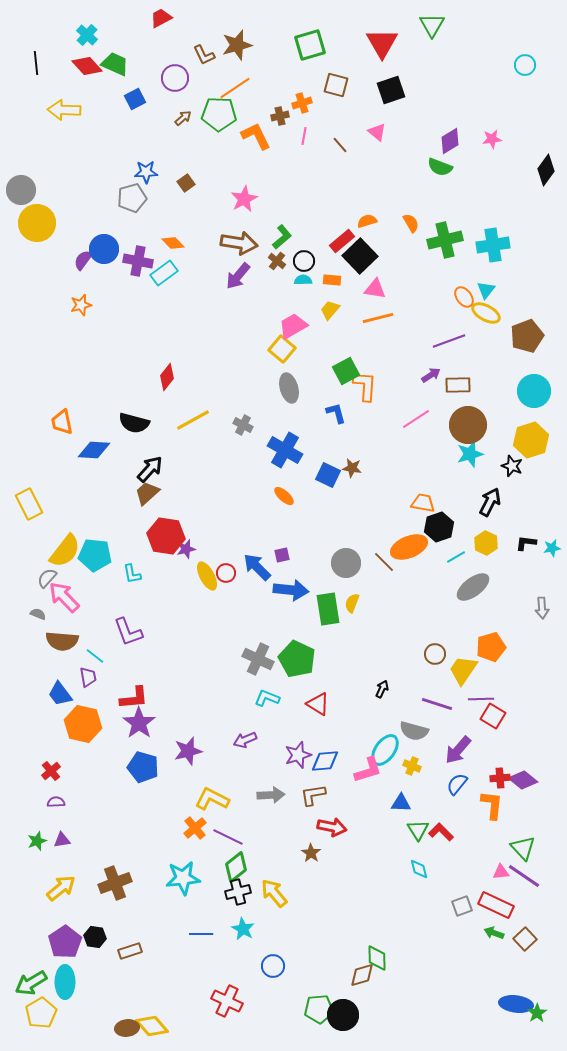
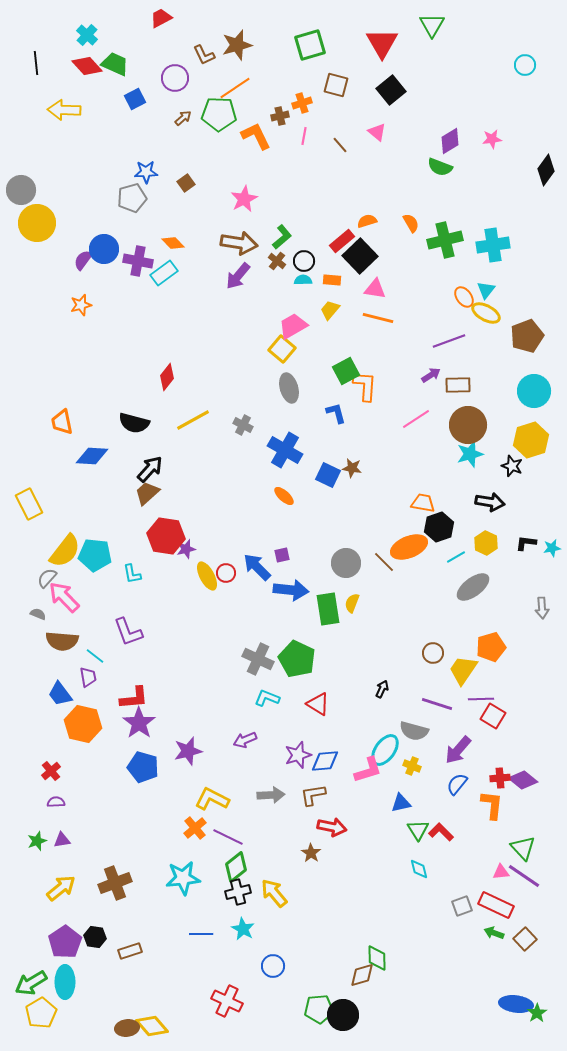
black square at (391, 90): rotated 20 degrees counterclockwise
orange line at (378, 318): rotated 28 degrees clockwise
blue diamond at (94, 450): moved 2 px left, 6 px down
black arrow at (490, 502): rotated 72 degrees clockwise
brown circle at (435, 654): moved 2 px left, 1 px up
blue triangle at (401, 803): rotated 15 degrees counterclockwise
